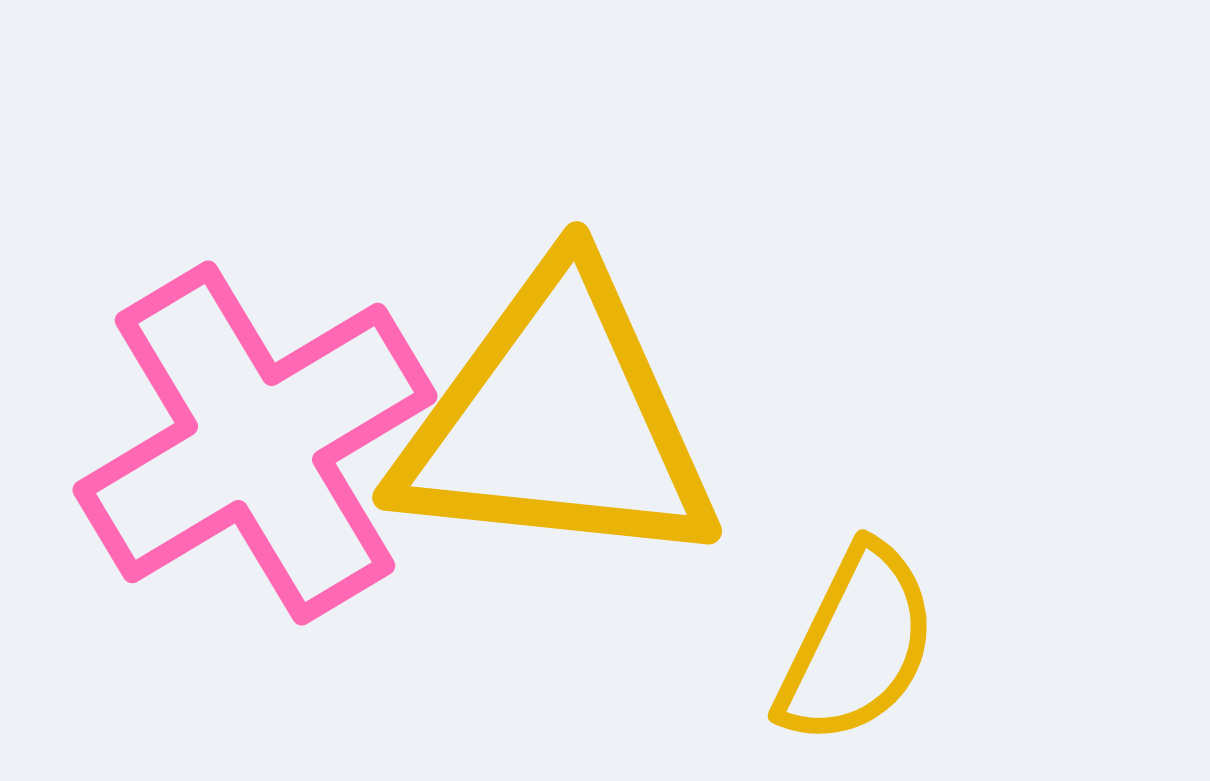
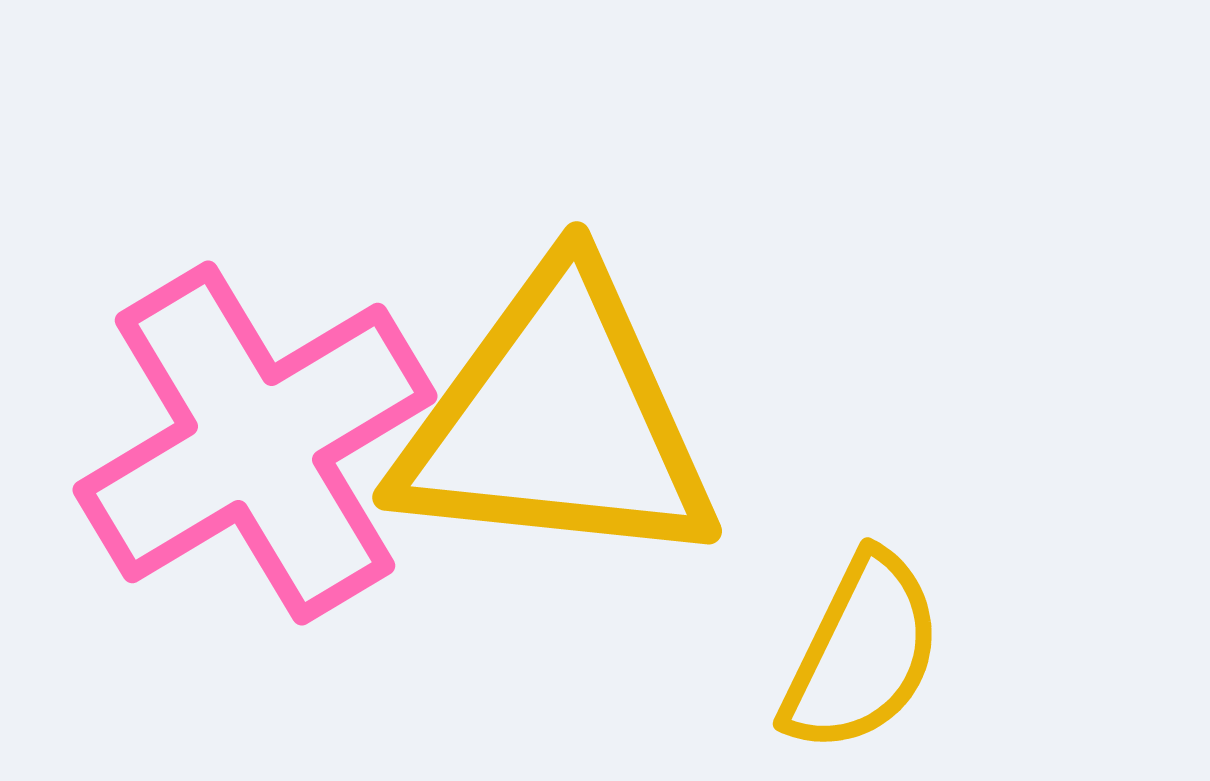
yellow semicircle: moved 5 px right, 8 px down
